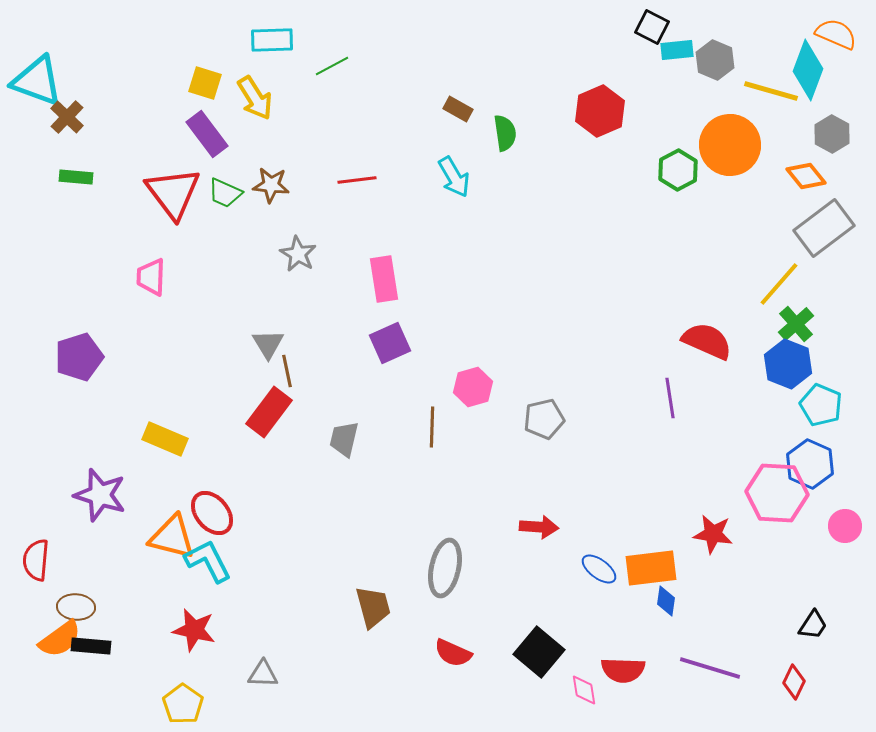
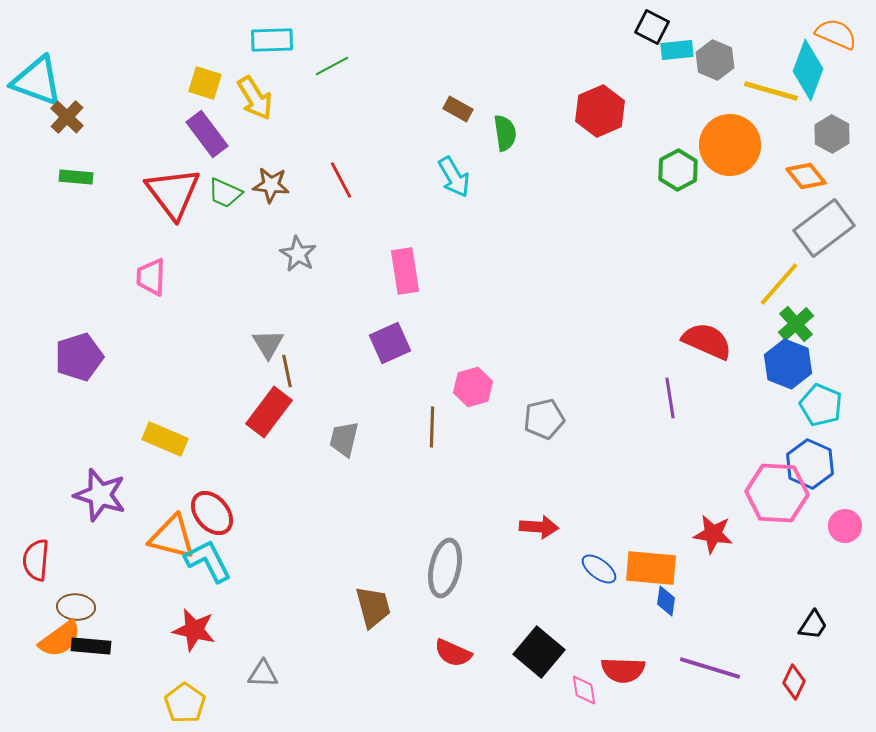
red line at (357, 180): moved 16 px left; rotated 69 degrees clockwise
pink rectangle at (384, 279): moved 21 px right, 8 px up
orange rectangle at (651, 568): rotated 12 degrees clockwise
yellow pentagon at (183, 704): moved 2 px right, 1 px up
